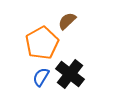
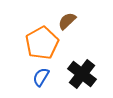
black cross: moved 12 px right
